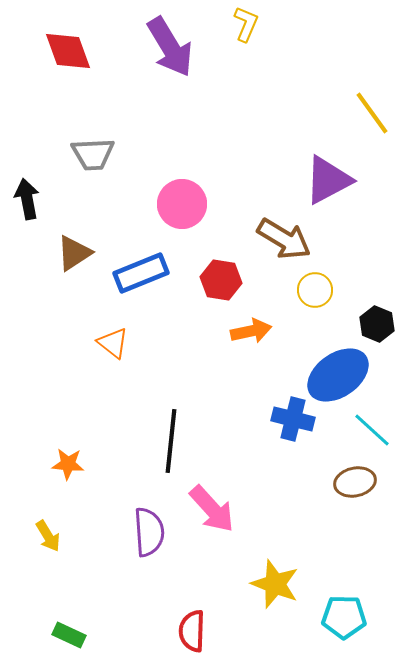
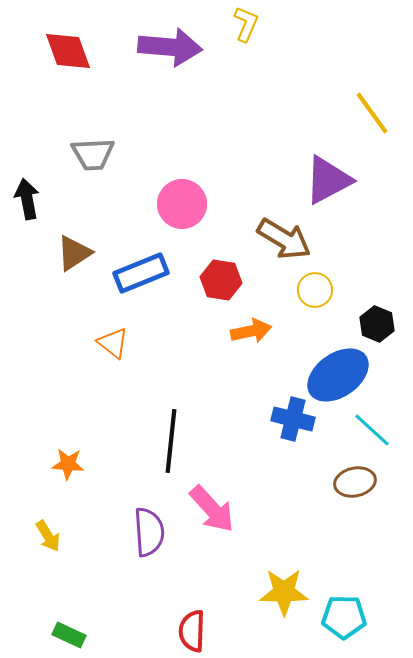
purple arrow: rotated 54 degrees counterclockwise
yellow star: moved 9 px right, 8 px down; rotated 21 degrees counterclockwise
